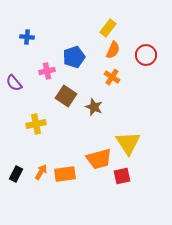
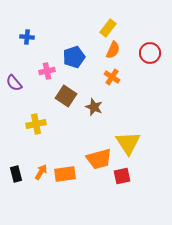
red circle: moved 4 px right, 2 px up
black rectangle: rotated 42 degrees counterclockwise
